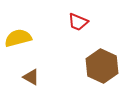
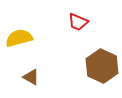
yellow semicircle: moved 1 px right
